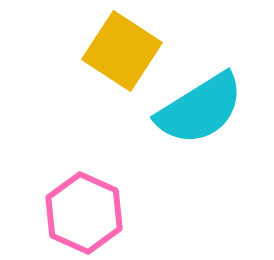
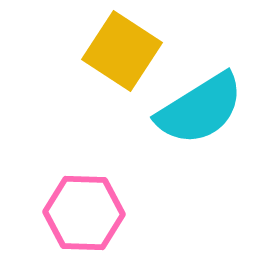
pink hexagon: rotated 22 degrees counterclockwise
